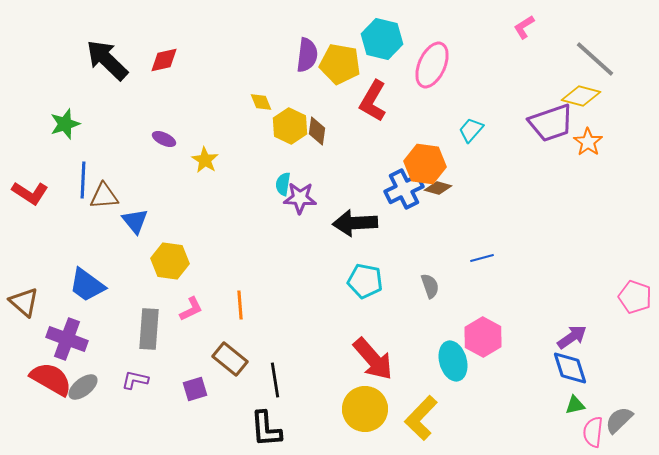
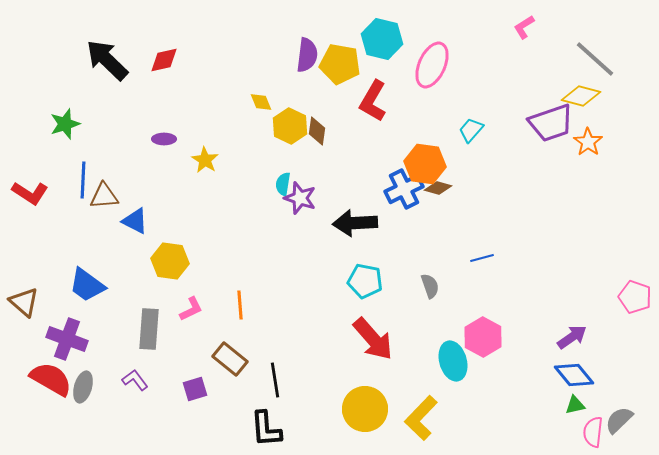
purple ellipse at (164, 139): rotated 25 degrees counterclockwise
purple star at (300, 198): rotated 16 degrees clockwise
blue triangle at (135, 221): rotated 24 degrees counterclockwise
red arrow at (373, 359): moved 20 px up
blue diamond at (570, 368): moved 4 px right, 7 px down; rotated 21 degrees counterclockwise
purple L-shape at (135, 380): rotated 40 degrees clockwise
gray ellipse at (83, 387): rotated 36 degrees counterclockwise
